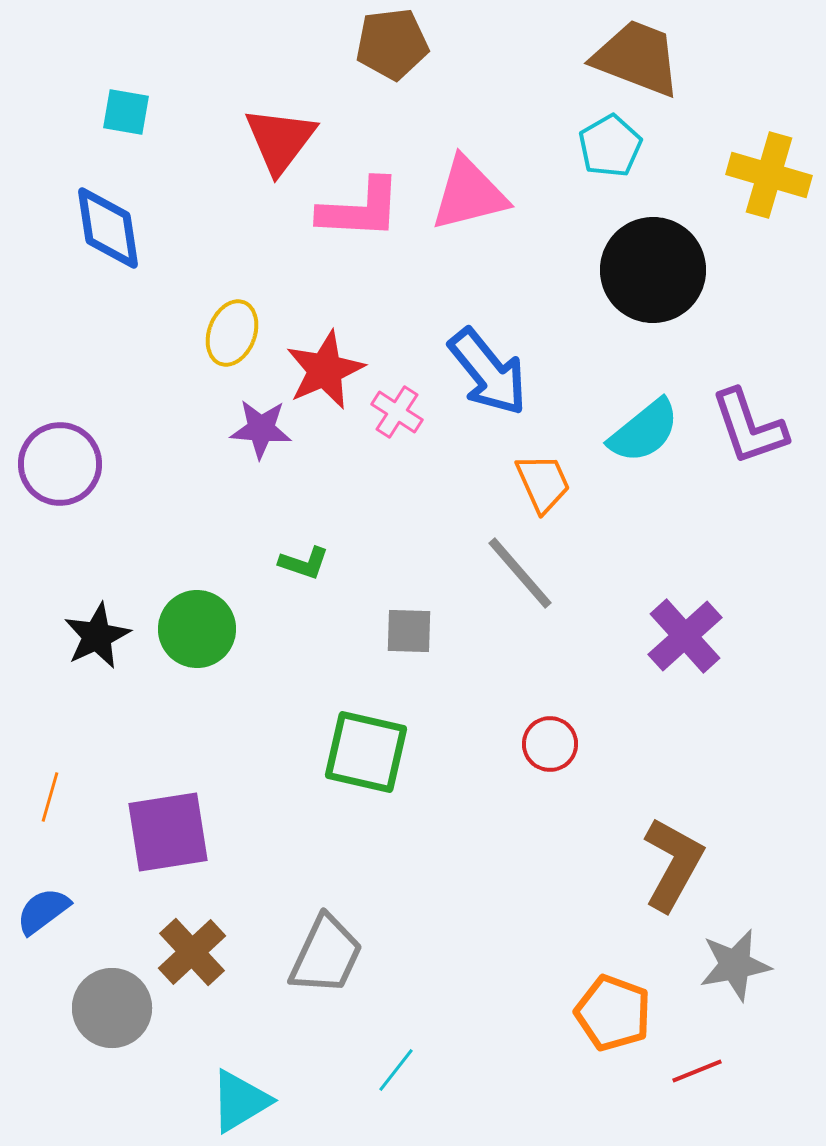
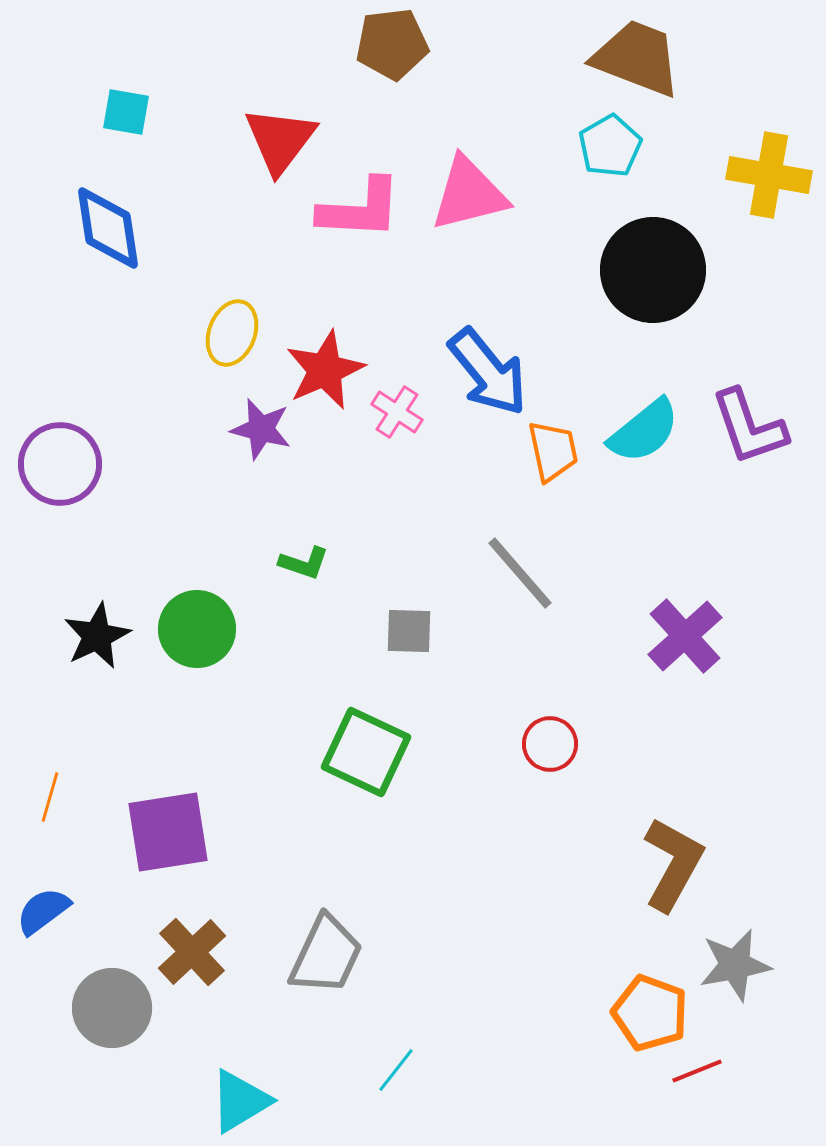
yellow cross: rotated 6 degrees counterclockwise
purple star: rotated 10 degrees clockwise
orange trapezoid: moved 10 px right, 32 px up; rotated 12 degrees clockwise
green square: rotated 12 degrees clockwise
orange pentagon: moved 37 px right
